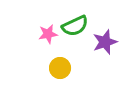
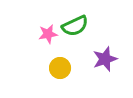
purple star: moved 17 px down
